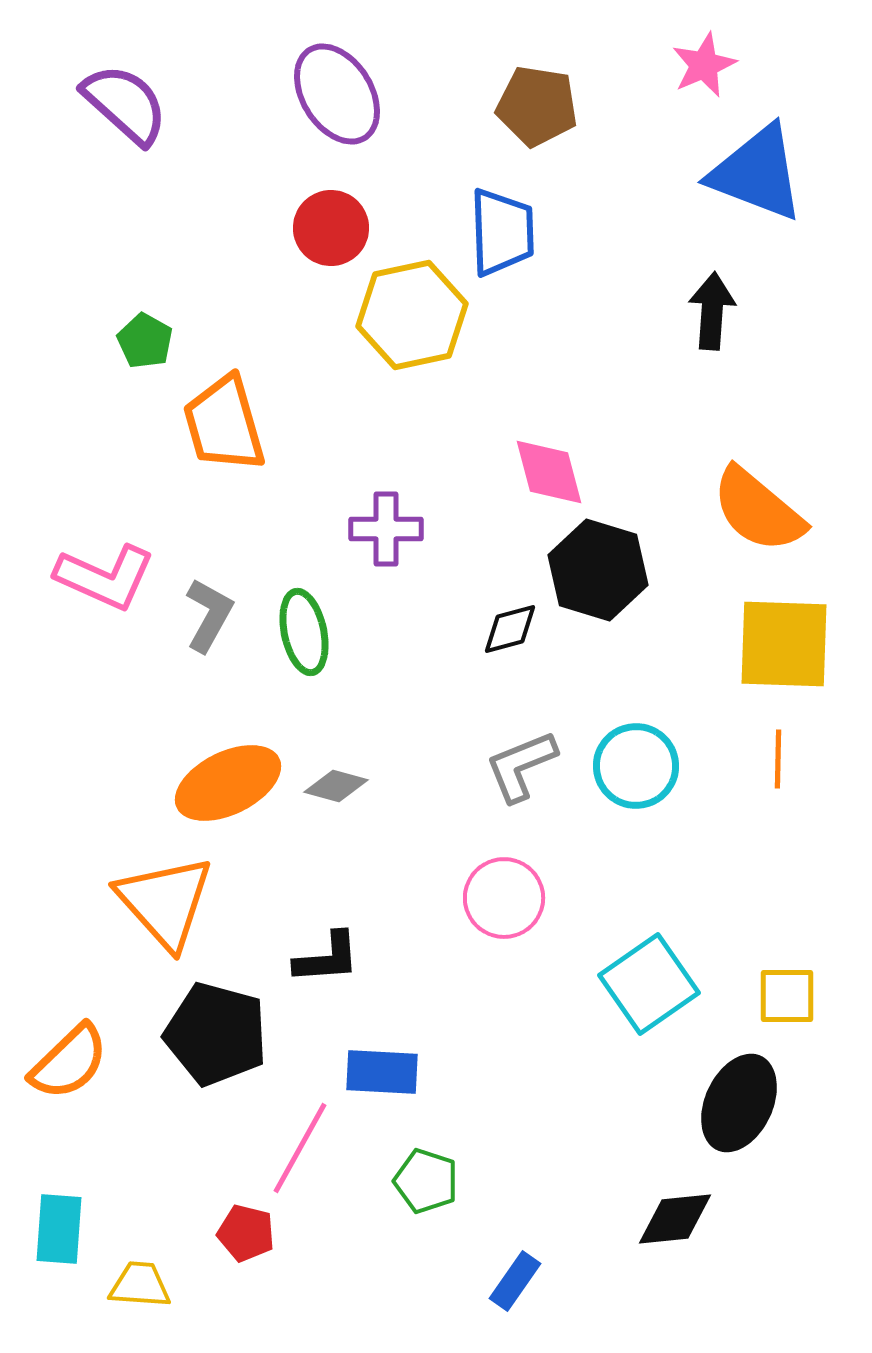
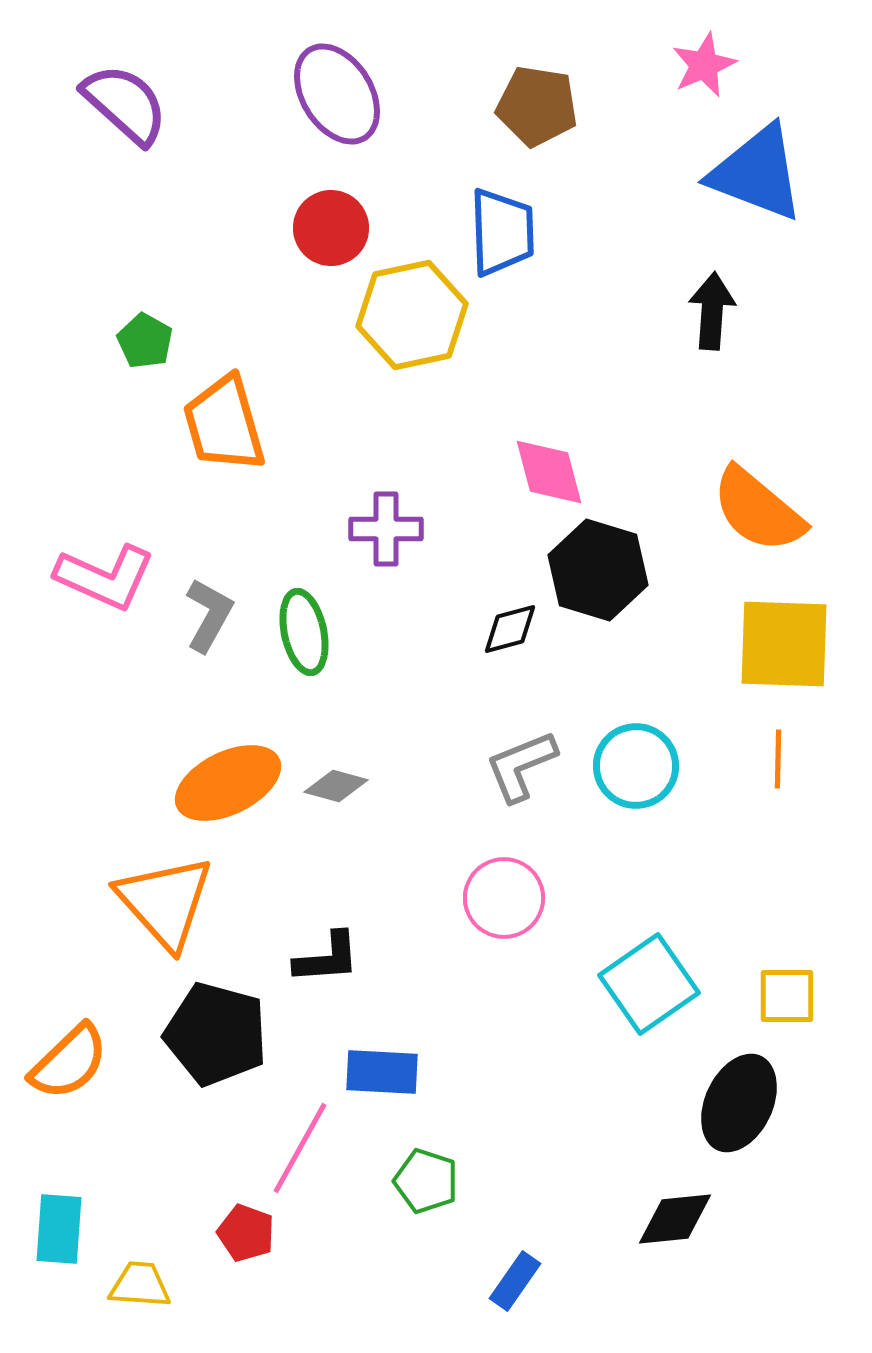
red pentagon at (246, 1233): rotated 6 degrees clockwise
